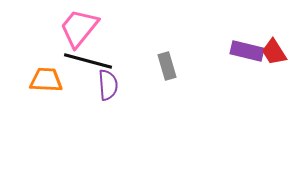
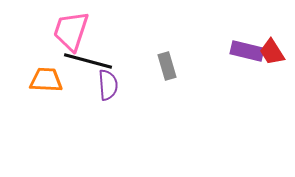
pink trapezoid: moved 8 px left, 3 px down; rotated 21 degrees counterclockwise
red trapezoid: moved 2 px left
